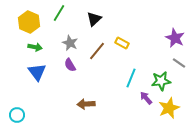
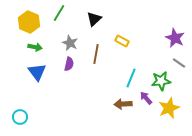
yellow rectangle: moved 2 px up
brown line: moved 1 px left, 3 px down; rotated 30 degrees counterclockwise
purple semicircle: moved 1 px left, 1 px up; rotated 136 degrees counterclockwise
brown arrow: moved 37 px right
cyan circle: moved 3 px right, 2 px down
